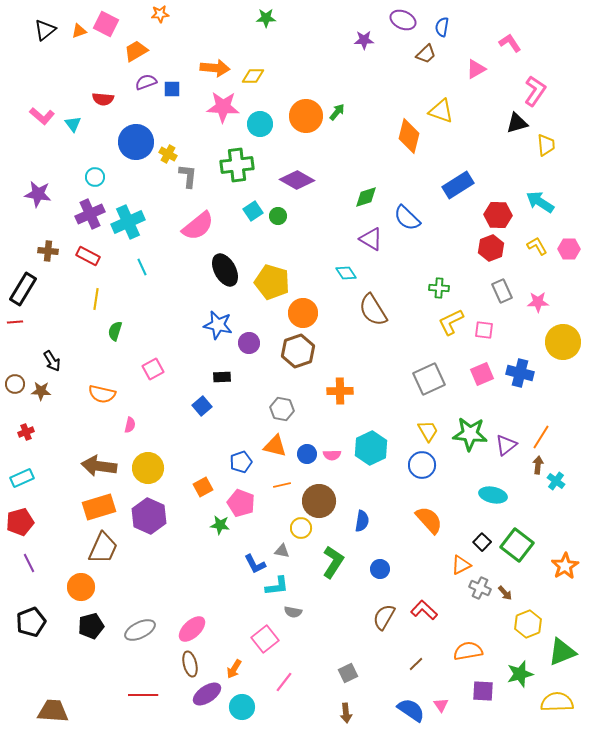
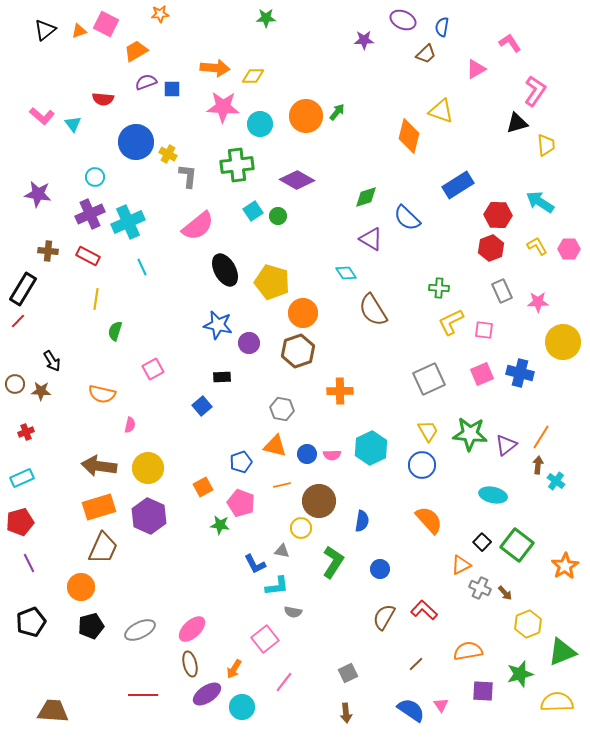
red line at (15, 322): moved 3 px right, 1 px up; rotated 42 degrees counterclockwise
